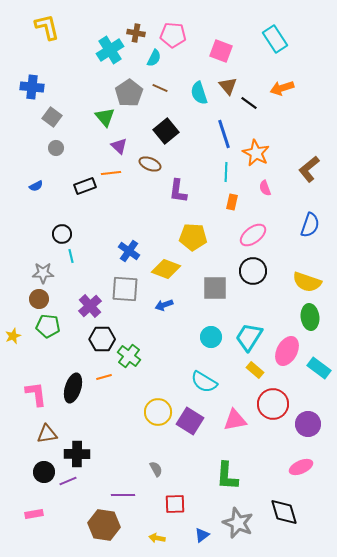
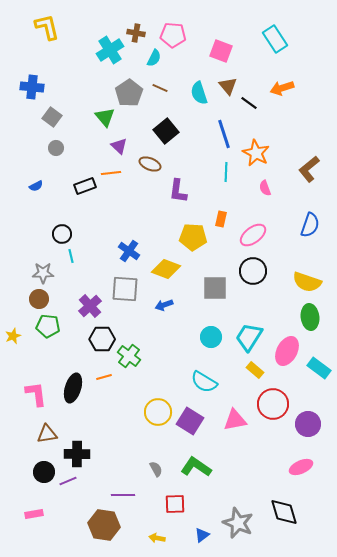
orange rectangle at (232, 202): moved 11 px left, 17 px down
green L-shape at (227, 476): moved 31 px left, 9 px up; rotated 120 degrees clockwise
